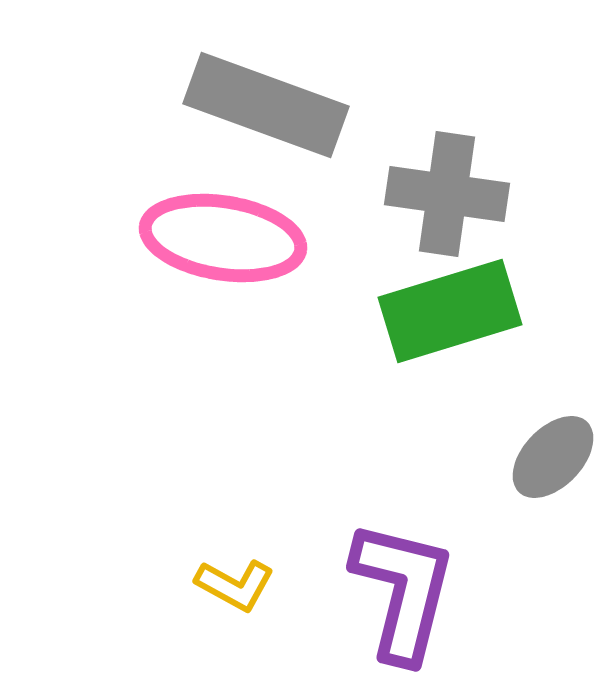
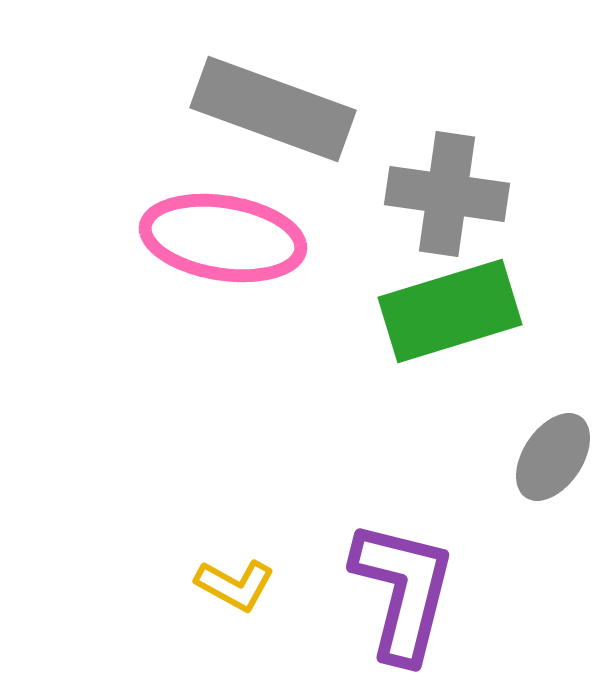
gray rectangle: moved 7 px right, 4 px down
gray ellipse: rotated 10 degrees counterclockwise
